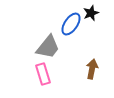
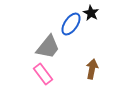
black star: rotated 21 degrees counterclockwise
pink rectangle: rotated 20 degrees counterclockwise
